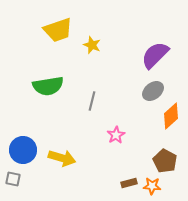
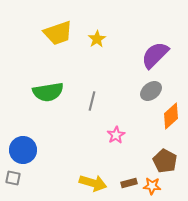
yellow trapezoid: moved 3 px down
yellow star: moved 5 px right, 6 px up; rotated 18 degrees clockwise
green semicircle: moved 6 px down
gray ellipse: moved 2 px left
yellow arrow: moved 31 px right, 25 px down
gray square: moved 1 px up
